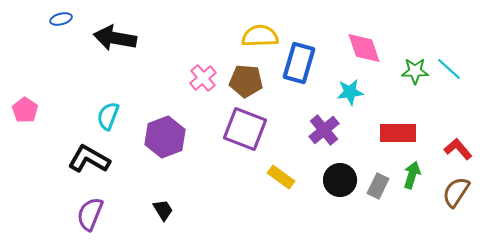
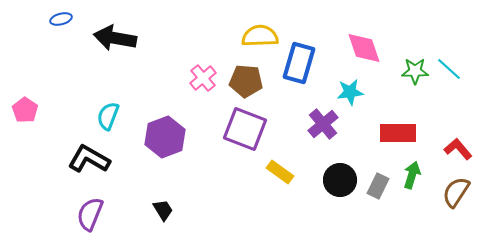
purple cross: moved 1 px left, 6 px up
yellow rectangle: moved 1 px left, 5 px up
